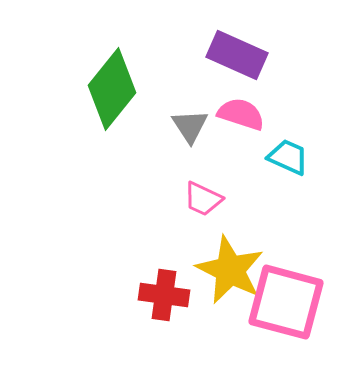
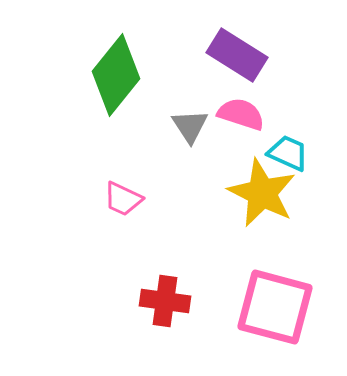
purple rectangle: rotated 8 degrees clockwise
green diamond: moved 4 px right, 14 px up
cyan trapezoid: moved 4 px up
pink trapezoid: moved 80 px left
yellow star: moved 32 px right, 77 px up
red cross: moved 1 px right, 6 px down
pink square: moved 11 px left, 5 px down
